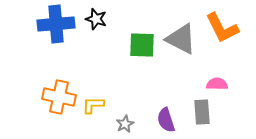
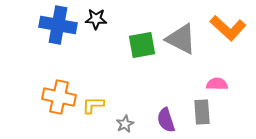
black star: rotated 15 degrees counterclockwise
blue cross: moved 2 px right, 1 px down; rotated 15 degrees clockwise
orange L-shape: moved 6 px right; rotated 21 degrees counterclockwise
green square: rotated 12 degrees counterclockwise
